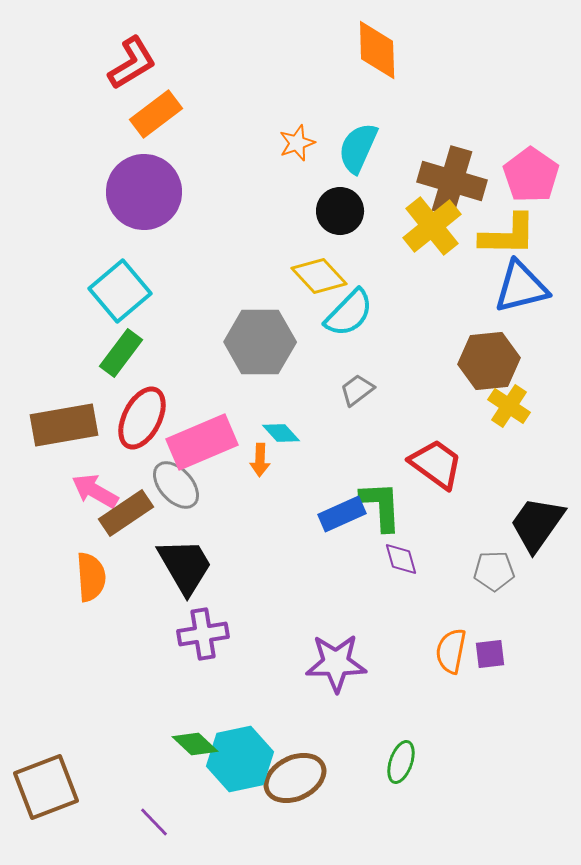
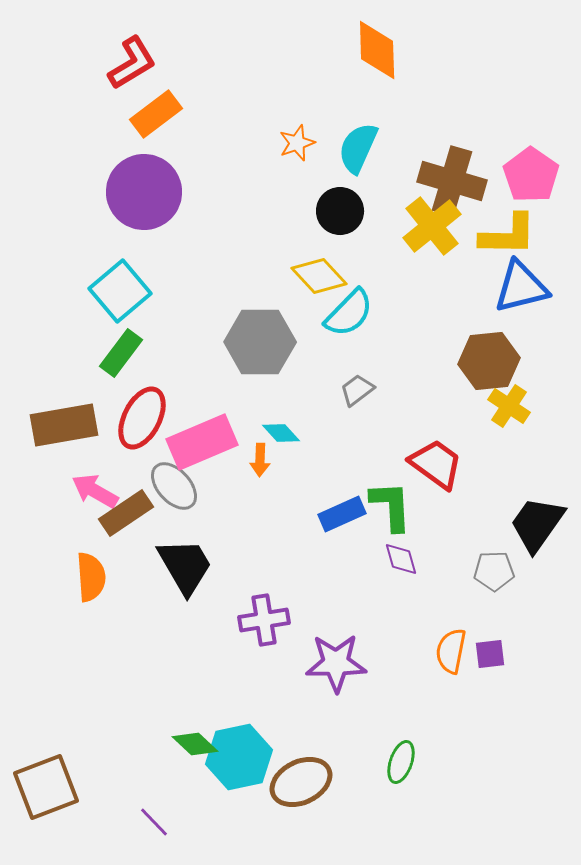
gray ellipse at (176, 485): moved 2 px left, 1 px down
green L-shape at (381, 506): moved 10 px right
purple cross at (203, 634): moved 61 px right, 14 px up
cyan hexagon at (240, 759): moved 1 px left, 2 px up
brown ellipse at (295, 778): moved 6 px right, 4 px down
